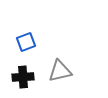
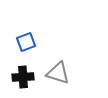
gray triangle: moved 2 px left, 2 px down; rotated 30 degrees clockwise
